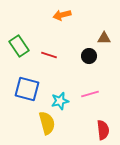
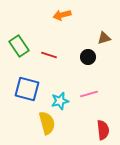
brown triangle: rotated 16 degrees counterclockwise
black circle: moved 1 px left, 1 px down
pink line: moved 1 px left
